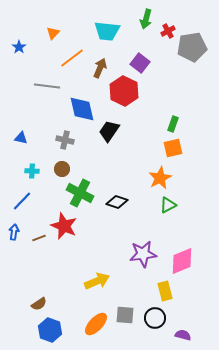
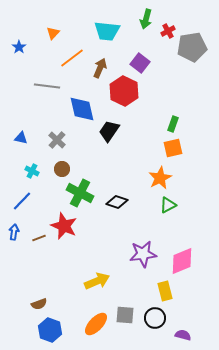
gray cross: moved 8 px left; rotated 30 degrees clockwise
cyan cross: rotated 24 degrees clockwise
brown semicircle: rotated 14 degrees clockwise
